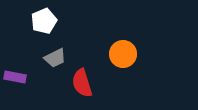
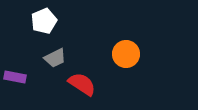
orange circle: moved 3 px right
red semicircle: moved 1 px down; rotated 140 degrees clockwise
